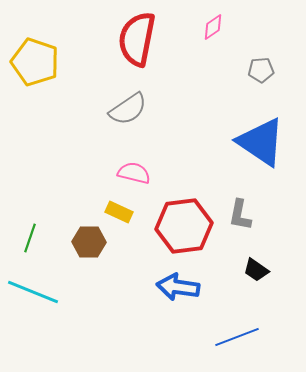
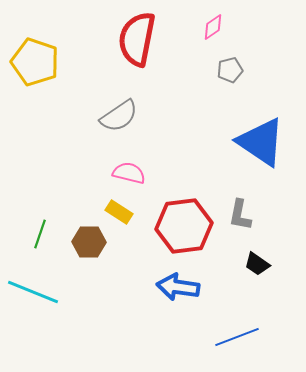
gray pentagon: moved 31 px left; rotated 10 degrees counterclockwise
gray semicircle: moved 9 px left, 7 px down
pink semicircle: moved 5 px left
yellow rectangle: rotated 8 degrees clockwise
green line: moved 10 px right, 4 px up
black trapezoid: moved 1 px right, 6 px up
